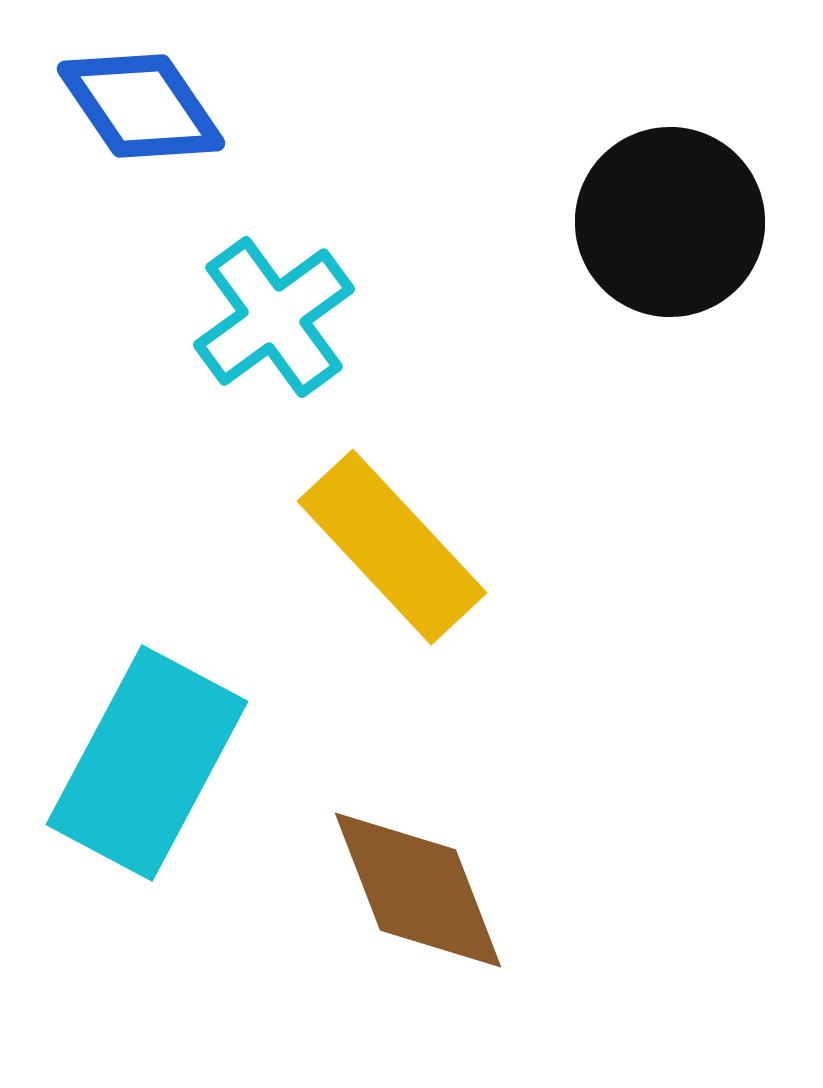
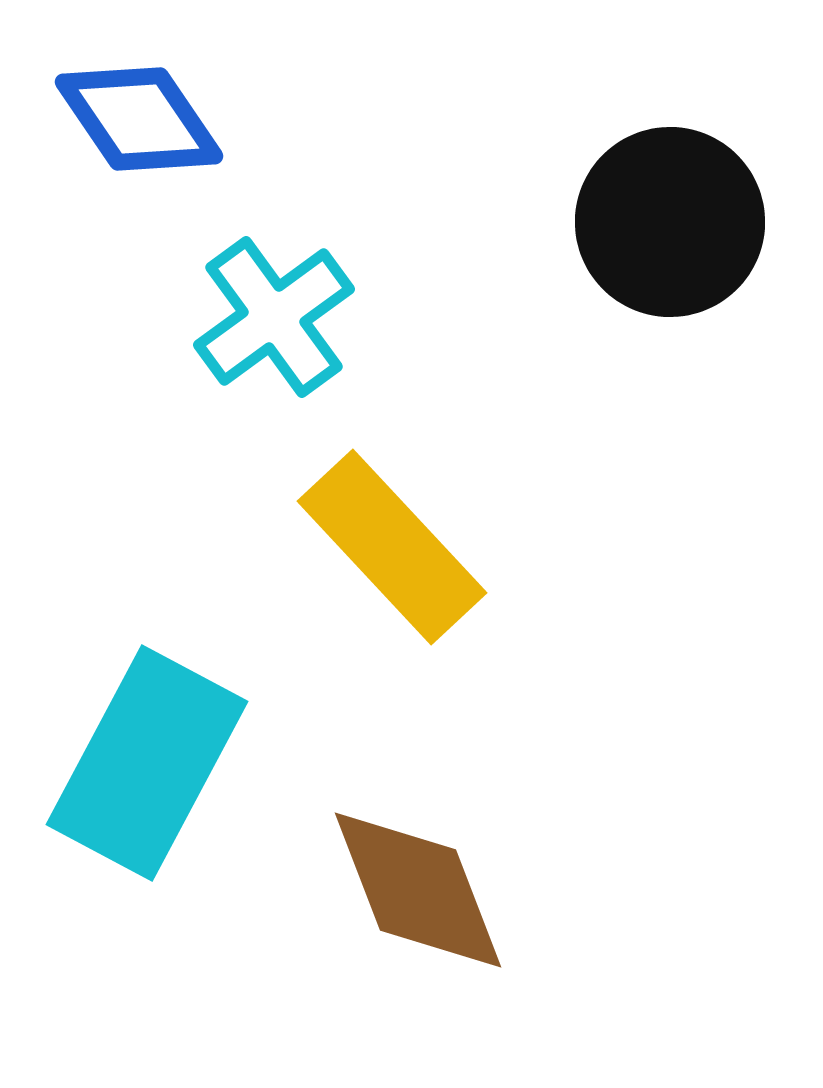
blue diamond: moved 2 px left, 13 px down
